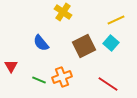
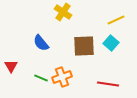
brown square: rotated 25 degrees clockwise
green line: moved 2 px right, 2 px up
red line: rotated 25 degrees counterclockwise
